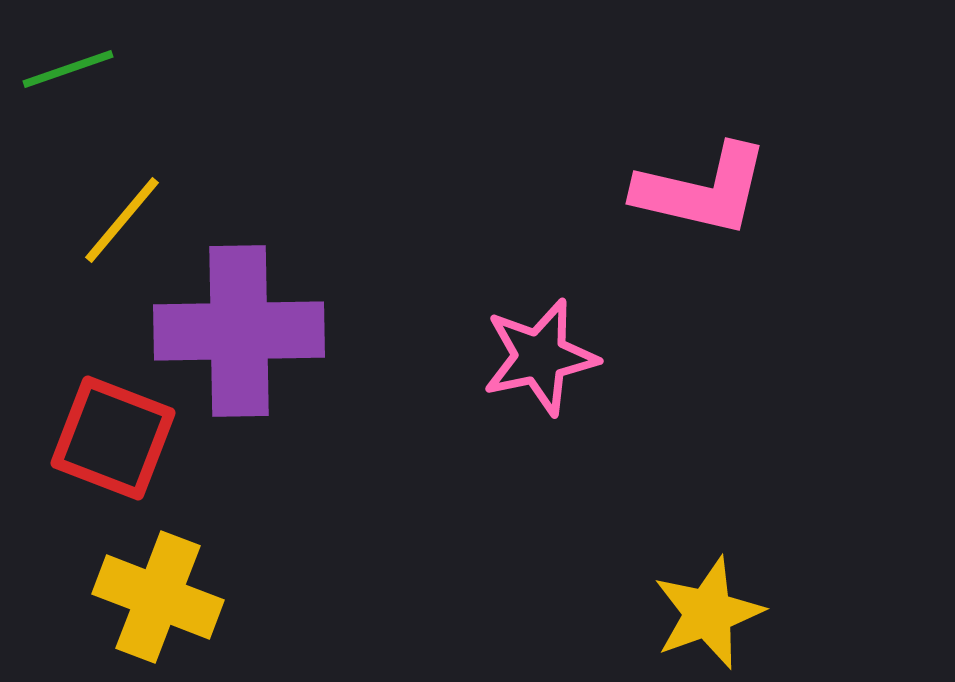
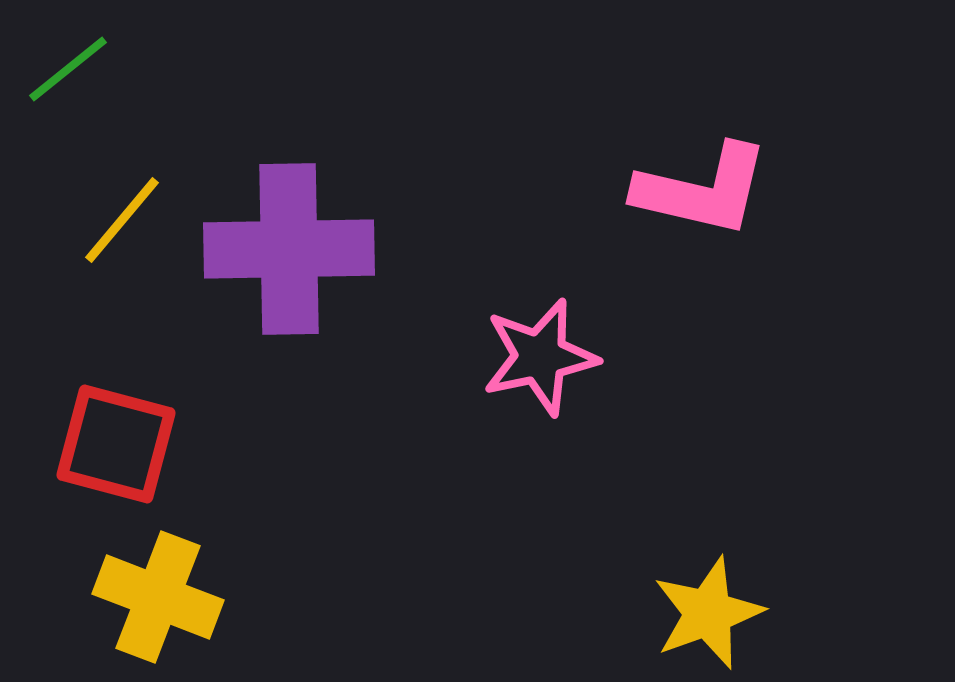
green line: rotated 20 degrees counterclockwise
purple cross: moved 50 px right, 82 px up
red square: moved 3 px right, 6 px down; rotated 6 degrees counterclockwise
